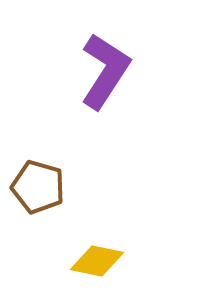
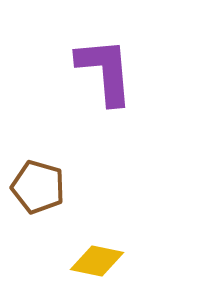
purple L-shape: rotated 38 degrees counterclockwise
